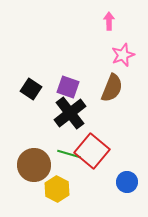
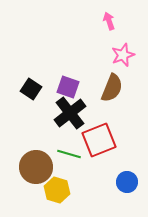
pink arrow: rotated 18 degrees counterclockwise
red square: moved 7 px right, 11 px up; rotated 28 degrees clockwise
brown circle: moved 2 px right, 2 px down
yellow hexagon: moved 1 px down; rotated 10 degrees counterclockwise
